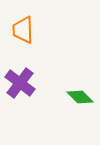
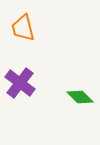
orange trapezoid: moved 2 px up; rotated 12 degrees counterclockwise
